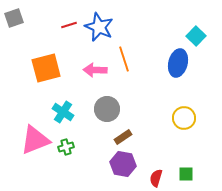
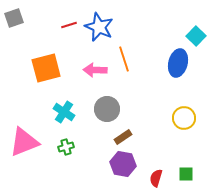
cyan cross: moved 1 px right
pink triangle: moved 11 px left, 2 px down
